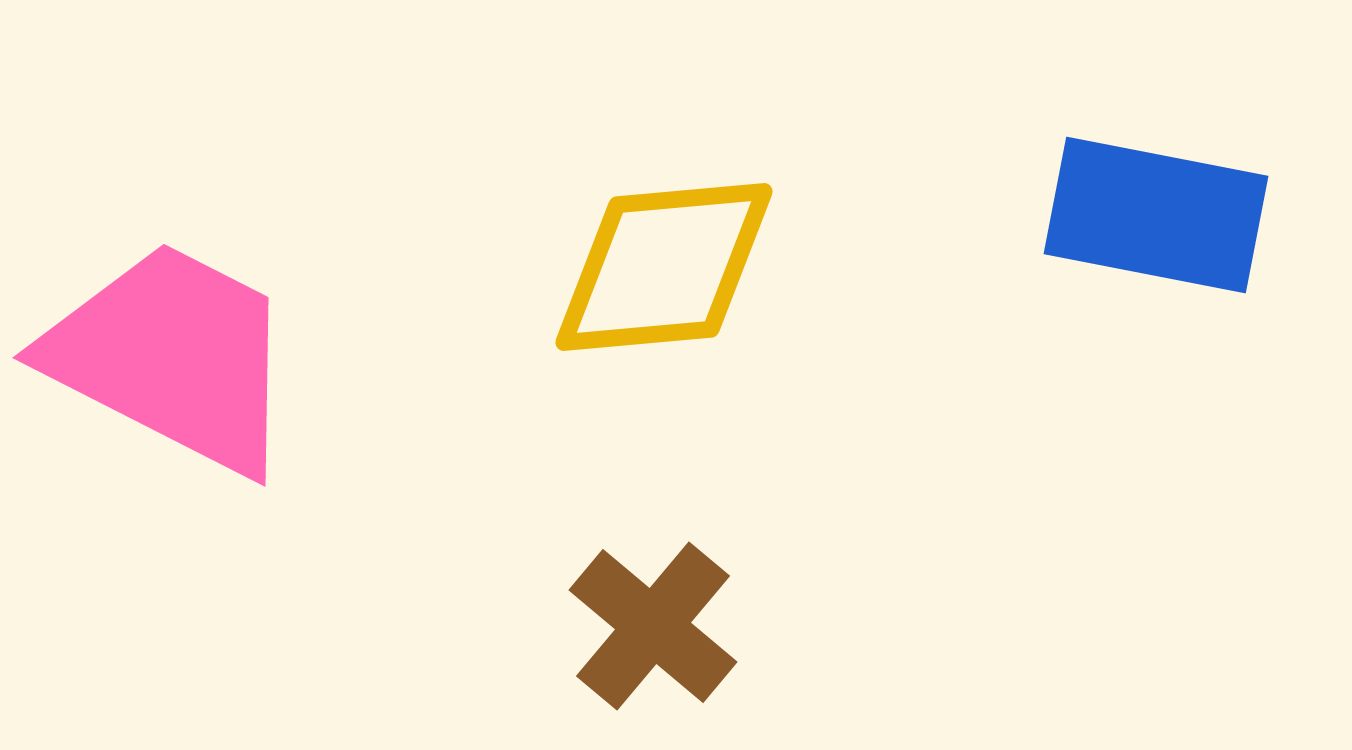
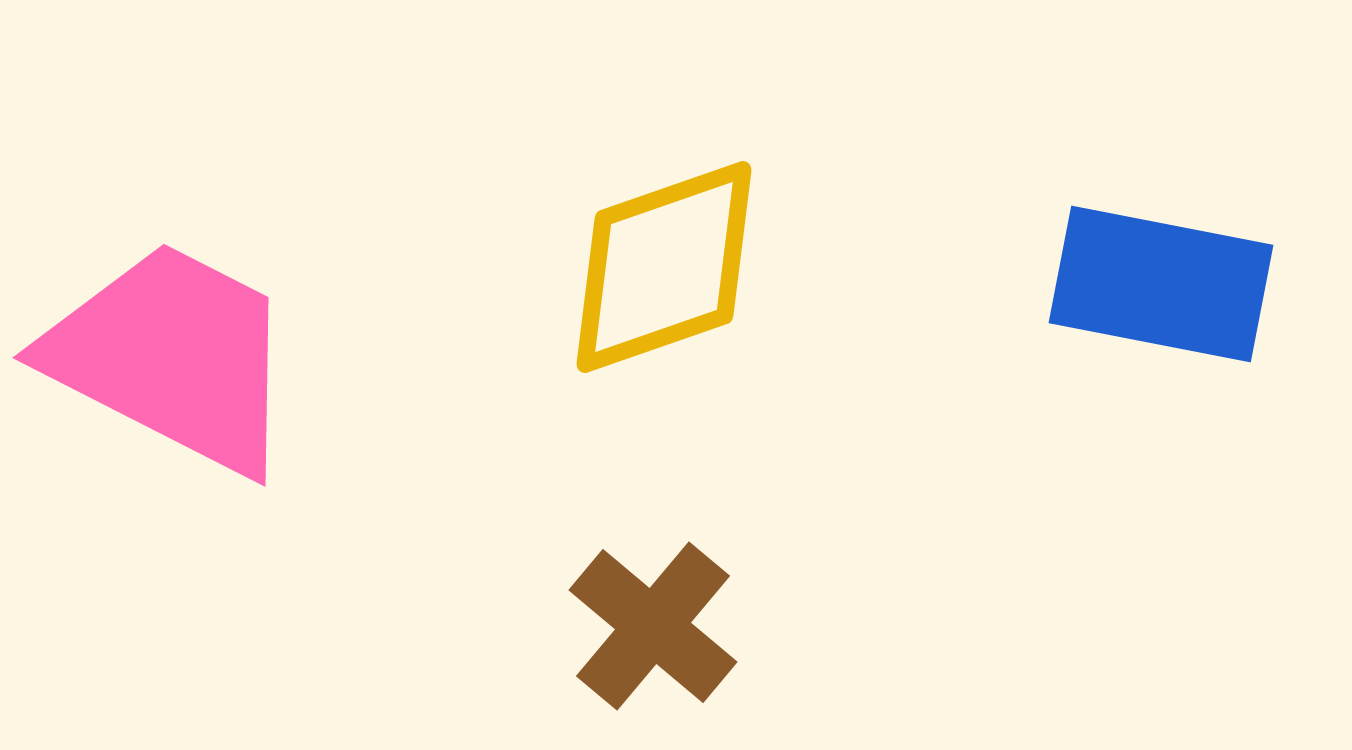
blue rectangle: moved 5 px right, 69 px down
yellow diamond: rotated 14 degrees counterclockwise
